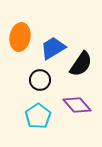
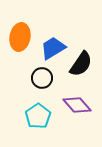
black circle: moved 2 px right, 2 px up
